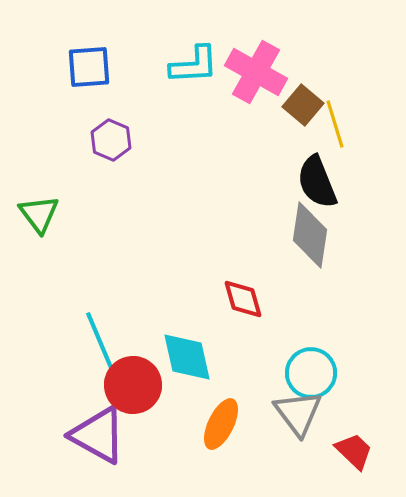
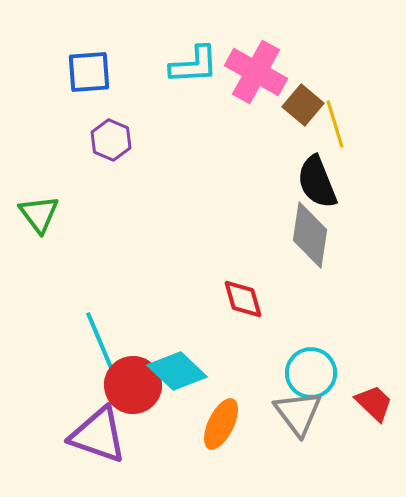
blue square: moved 5 px down
cyan diamond: moved 10 px left, 14 px down; rotated 34 degrees counterclockwise
purple triangle: rotated 10 degrees counterclockwise
red trapezoid: moved 20 px right, 48 px up
